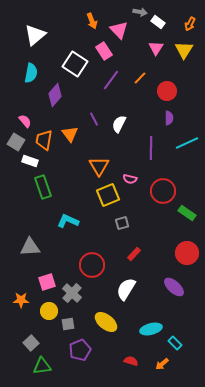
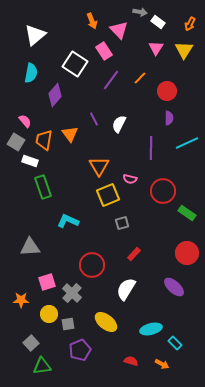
yellow circle at (49, 311): moved 3 px down
orange arrow at (162, 364): rotated 112 degrees counterclockwise
